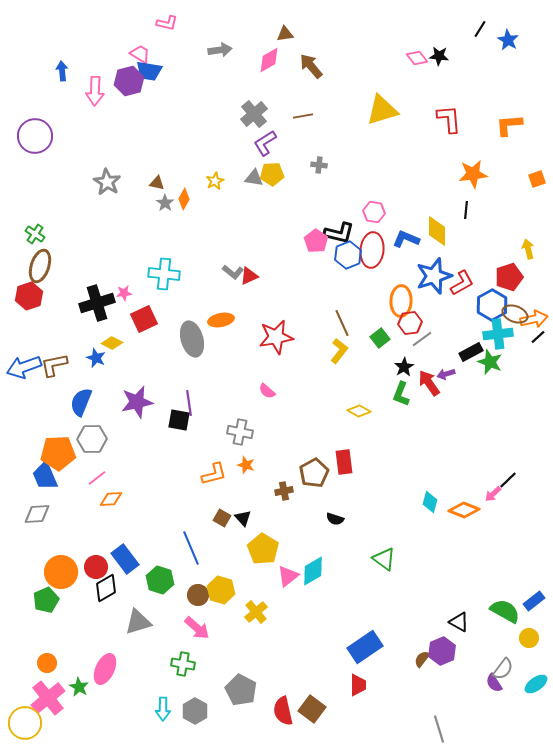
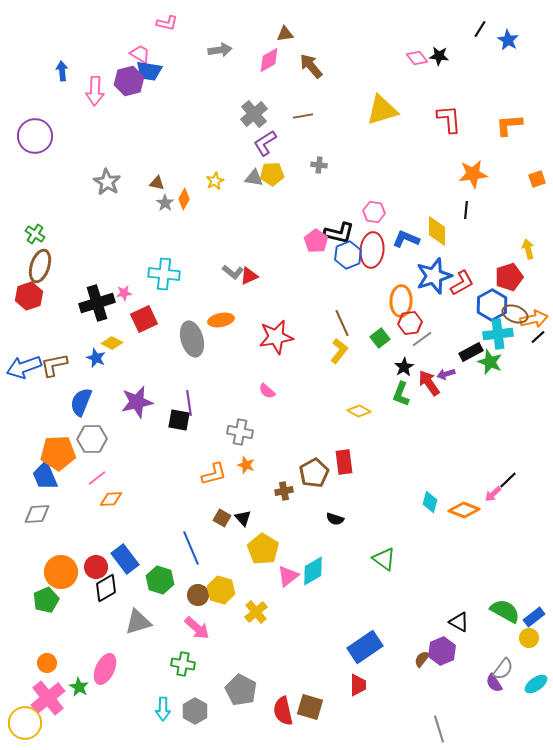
blue rectangle at (534, 601): moved 16 px down
brown square at (312, 709): moved 2 px left, 2 px up; rotated 20 degrees counterclockwise
